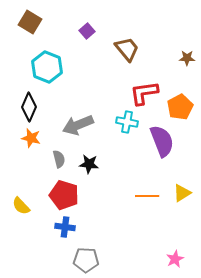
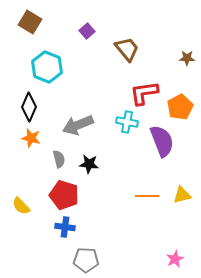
yellow triangle: moved 2 px down; rotated 18 degrees clockwise
